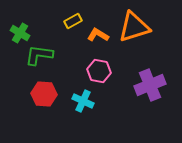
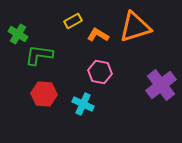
orange triangle: moved 1 px right
green cross: moved 2 px left, 1 px down
pink hexagon: moved 1 px right, 1 px down
purple cross: moved 11 px right; rotated 16 degrees counterclockwise
cyan cross: moved 3 px down
